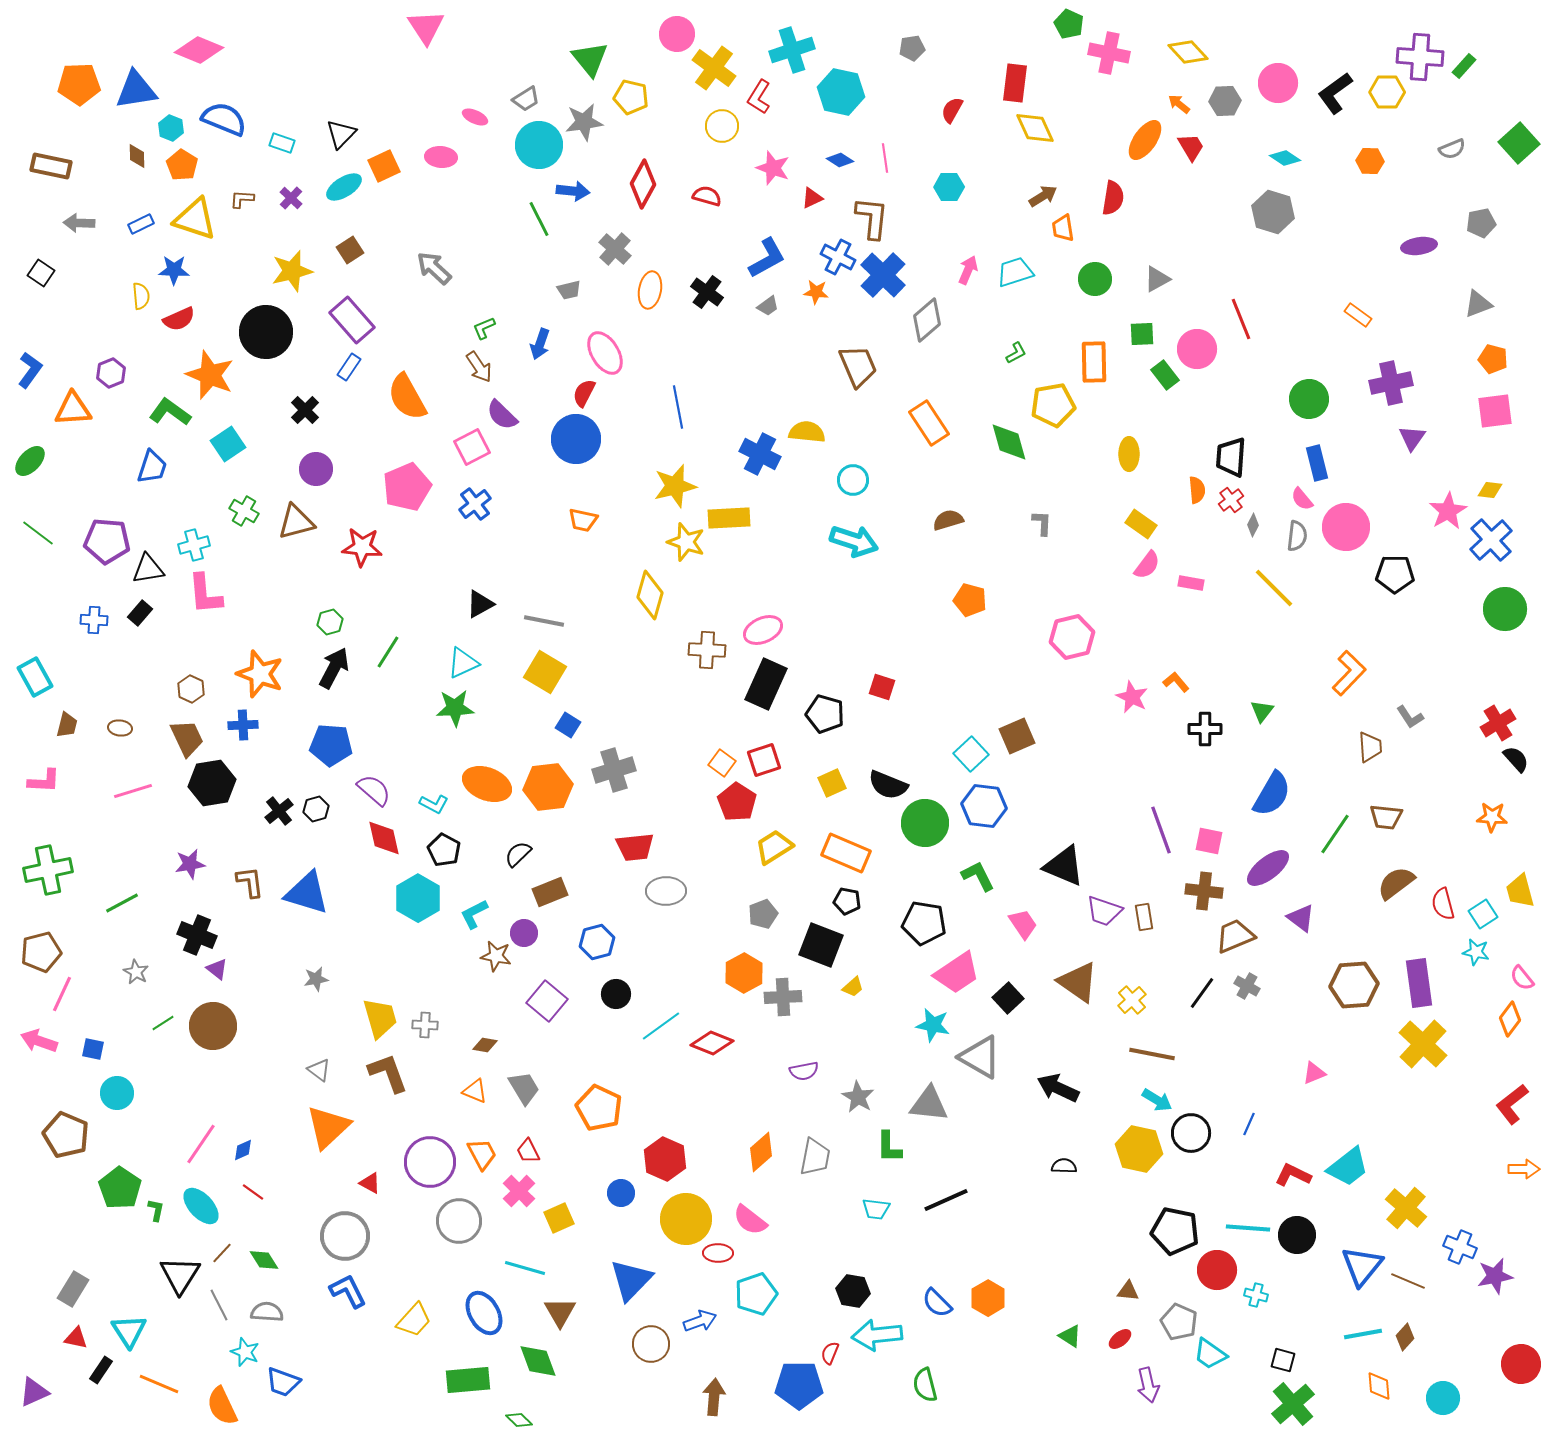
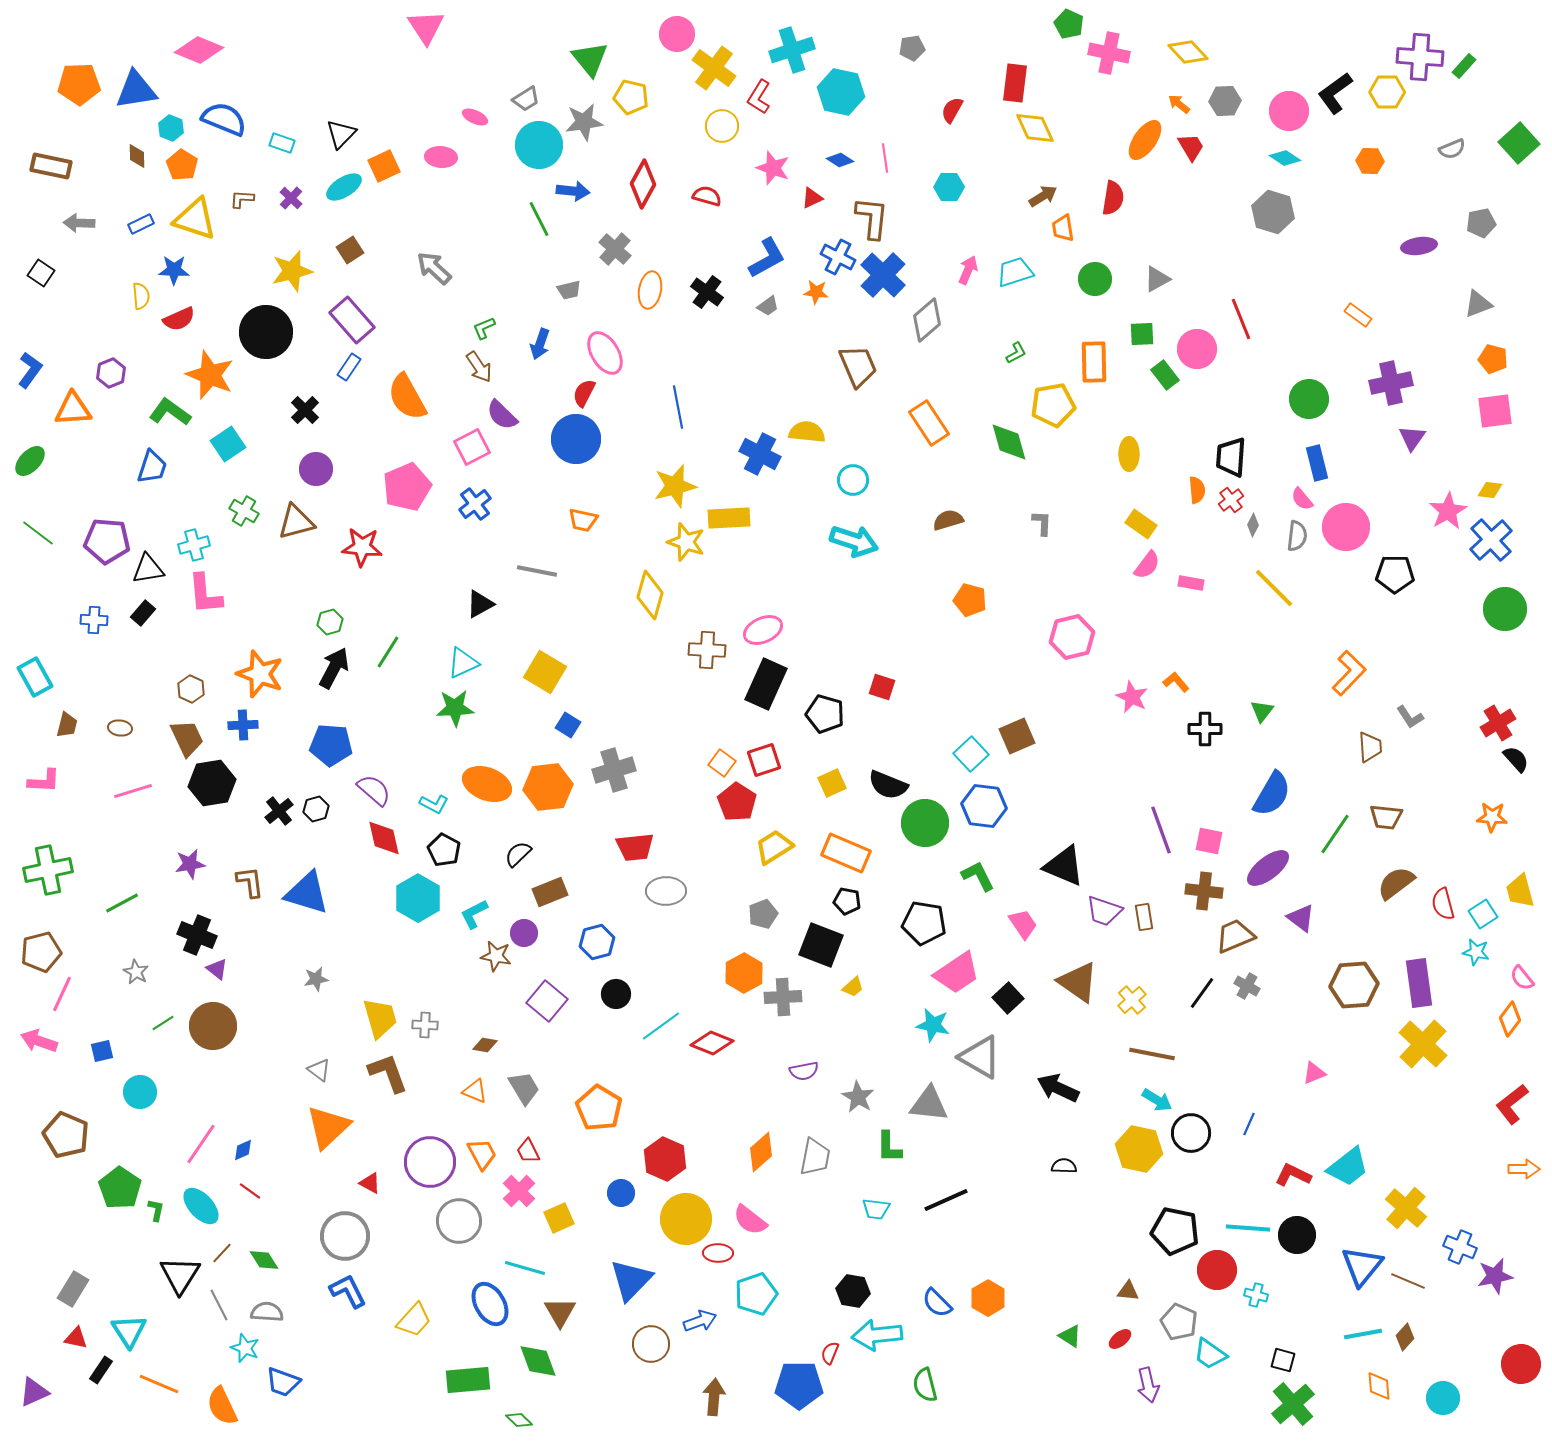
pink circle at (1278, 83): moved 11 px right, 28 px down
black rectangle at (140, 613): moved 3 px right
gray line at (544, 621): moved 7 px left, 50 px up
blue square at (93, 1049): moved 9 px right, 2 px down; rotated 25 degrees counterclockwise
cyan circle at (117, 1093): moved 23 px right, 1 px up
orange pentagon at (599, 1108): rotated 6 degrees clockwise
red line at (253, 1192): moved 3 px left, 1 px up
blue ellipse at (484, 1313): moved 6 px right, 9 px up
cyan star at (245, 1352): moved 4 px up
